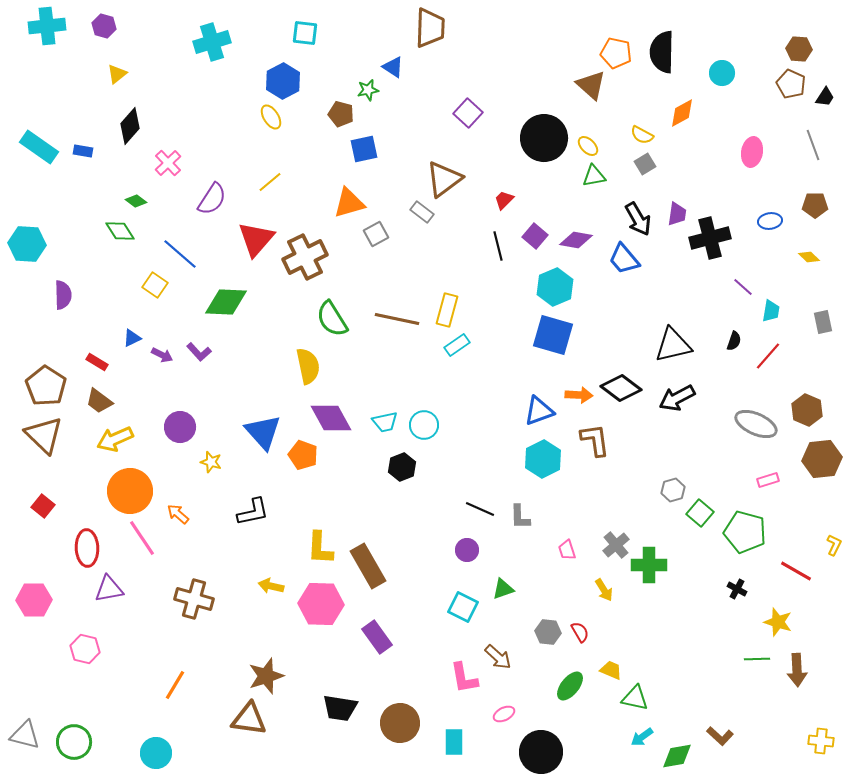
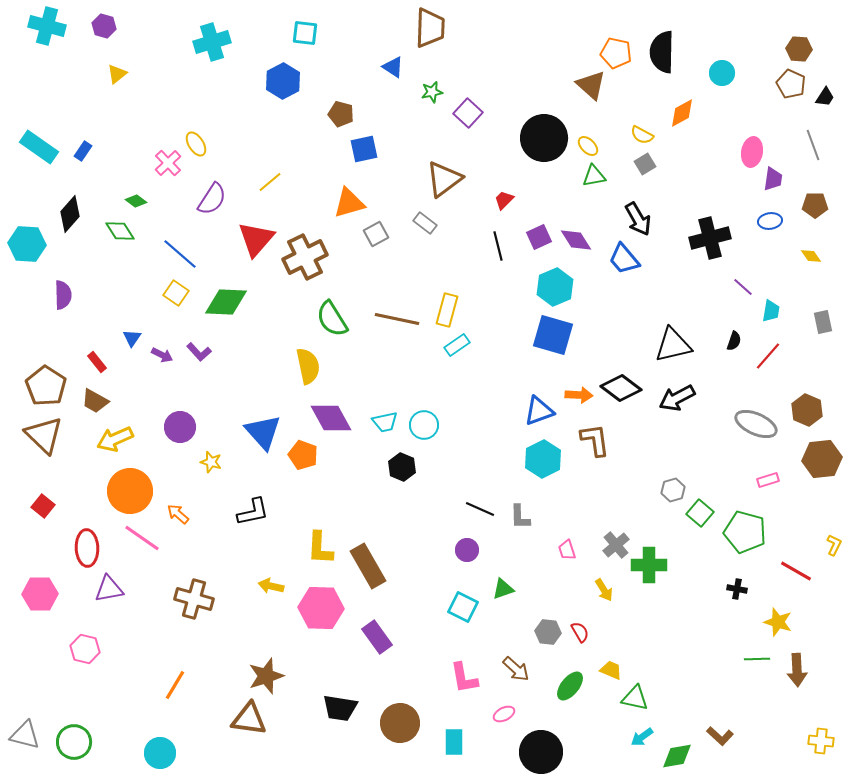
cyan cross at (47, 26): rotated 21 degrees clockwise
green star at (368, 90): moved 64 px right, 2 px down
yellow ellipse at (271, 117): moved 75 px left, 27 px down
black diamond at (130, 126): moved 60 px left, 88 px down
blue rectangle at (83, 151): rotated 66 degrees counterclockwise
gray rectangle at (422, 212): moved 3 px right, 11 px down
purple trapezoid at (677, 214): moved 96 px right, 35 px up
purple square at (535, 236): moved 4 px right, 1 px down; rotated 25 degrees clockwise
purple diamond at (576, 240): rotated 48 degrees clockwise
yellow diamond at (809, 257): moved 2 px right, 1 px up; rotated 10 degrees clockwise
yellow square at (155, 285): moved 21 px right, 8 px down
blue triangle at (132, 338): rotated 30 degrees counterclockwise
red rectangle at (97, 362): rotated 20 degrees clockwise
brown trapezoid at (99, 401): moved 4 px left; rotated 8 degrees counterclockwise
black hexagon at (402, 467): rotated 16 degrees counterclockwise
pink line at (142, 538): rotated 21 degrees counterclockwise
black cross at (737, 589): rotated 18 degrees counterclockwise
pink hexagon at (34, 600): moved 6 px right, 6 px up
pink hexagon at (321, 604): moved 4 px down
brown arrow at (498, 657): moved 18 px right, 12 px down
cyan circle at (156, 753): moved 4 px right
